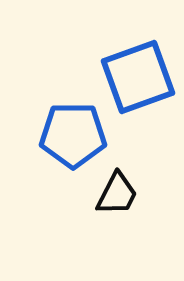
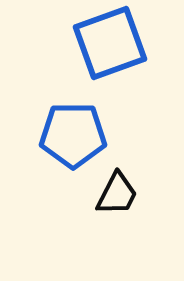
blue square: moved 28 px left, 34 px up
